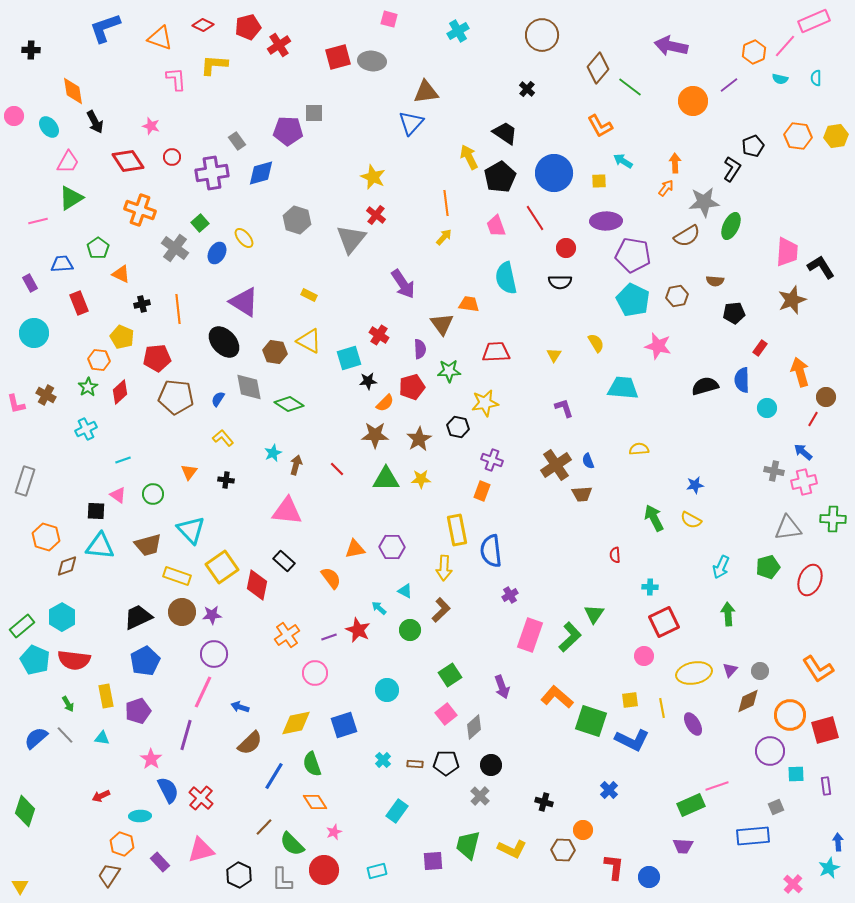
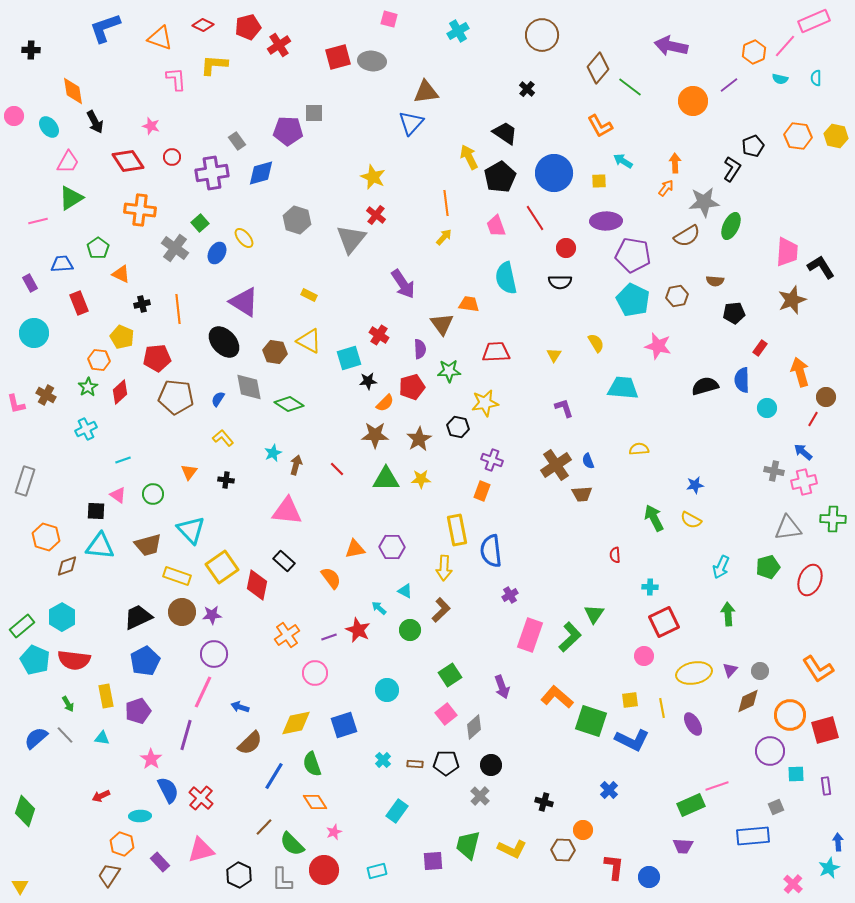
yellow hexagon at (836, 136): rotated 20 degrees clockwise
orange cross at (140, 210): rotated 12 degrees counterclockwise
